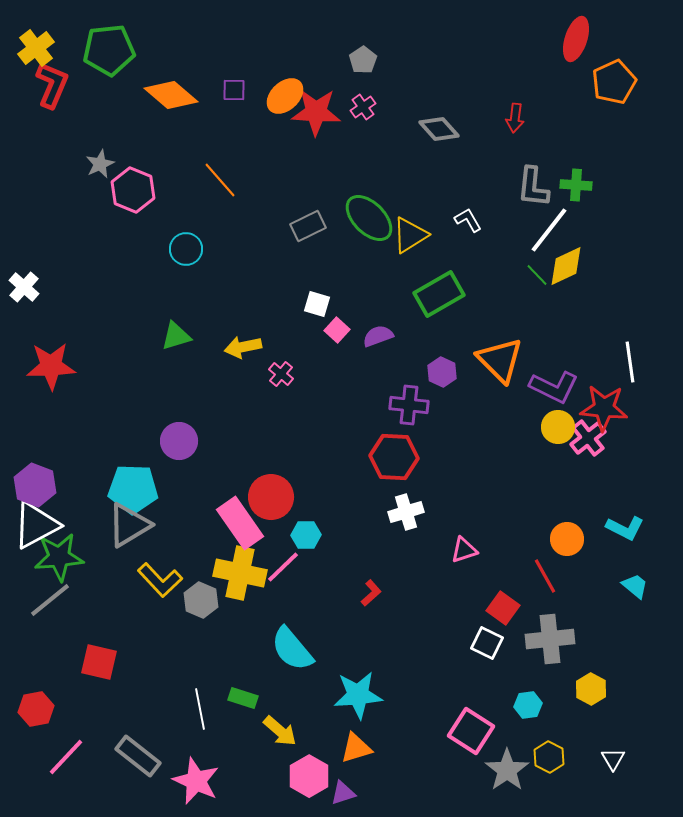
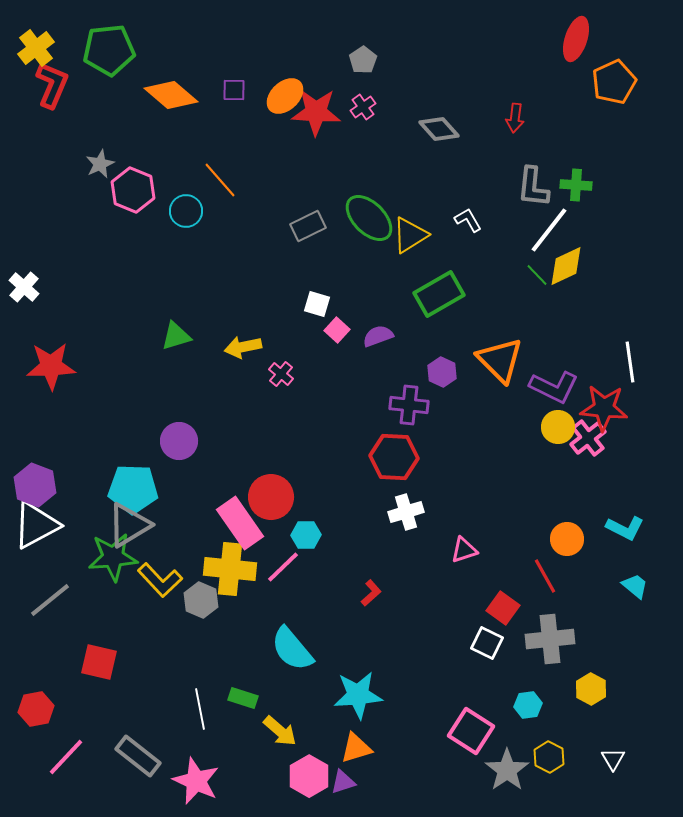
cyan circle at (186, 249): moved 38 px up
green star at (59, 557): moved 54 px right
yellow cross at (240, 573): moved 10 px left, 4 px up; rotated 6 degrees counterclockwise
purple triangle at (343, 793): moved 11 px up
